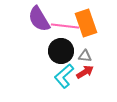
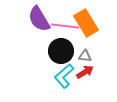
orange rectangle: rotated 12 degrees counterclockwise
